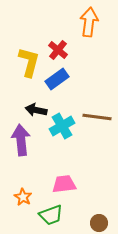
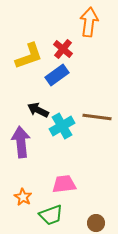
red cross: moved 5 px right, 1 px up
yellow L-shape: moved 6 px up; rotated 56 degrees clockwise
blue rectangle: moved 4 px up
black arrow: moved 2 px right; rotated 15 degrees clockwise
purple arrow: moved 2 px down
brown circle: moved 3 px left
